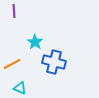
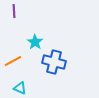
orange line: moved 1 px right, 3 px up
